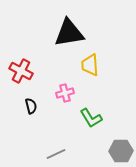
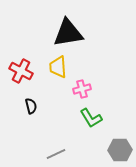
black triangle: moved 1 px left
yellow trapezoid: moved 32 px left, 2 px down
pink cross: moved 17 px right, 4 px up
gray hexagon: moved 1 px left, 1 px up
